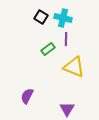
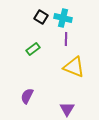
green rectangle: moved 15 px left
